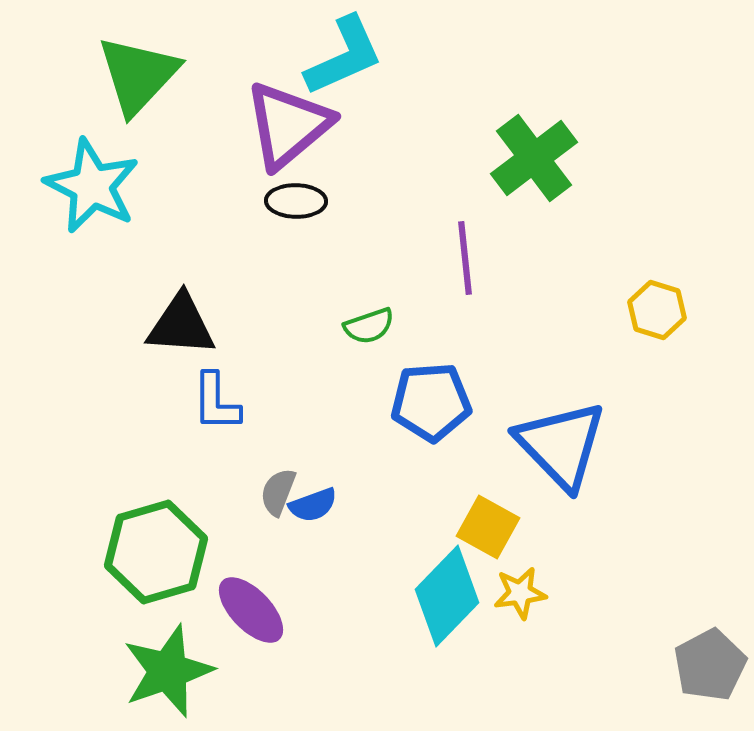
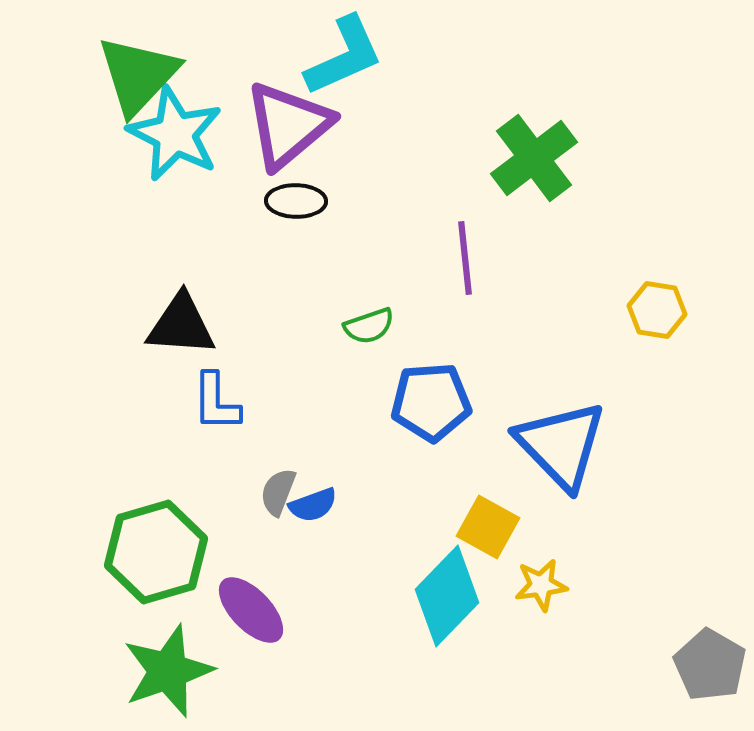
cyan star: moved 83 px right, 52 px up
yellow hexagon: rotated 8 degrees counterclockwise
yellow star: moved 21 px right, 8 px up
gray pentagon: rotated 14 degrees counterclockwise
